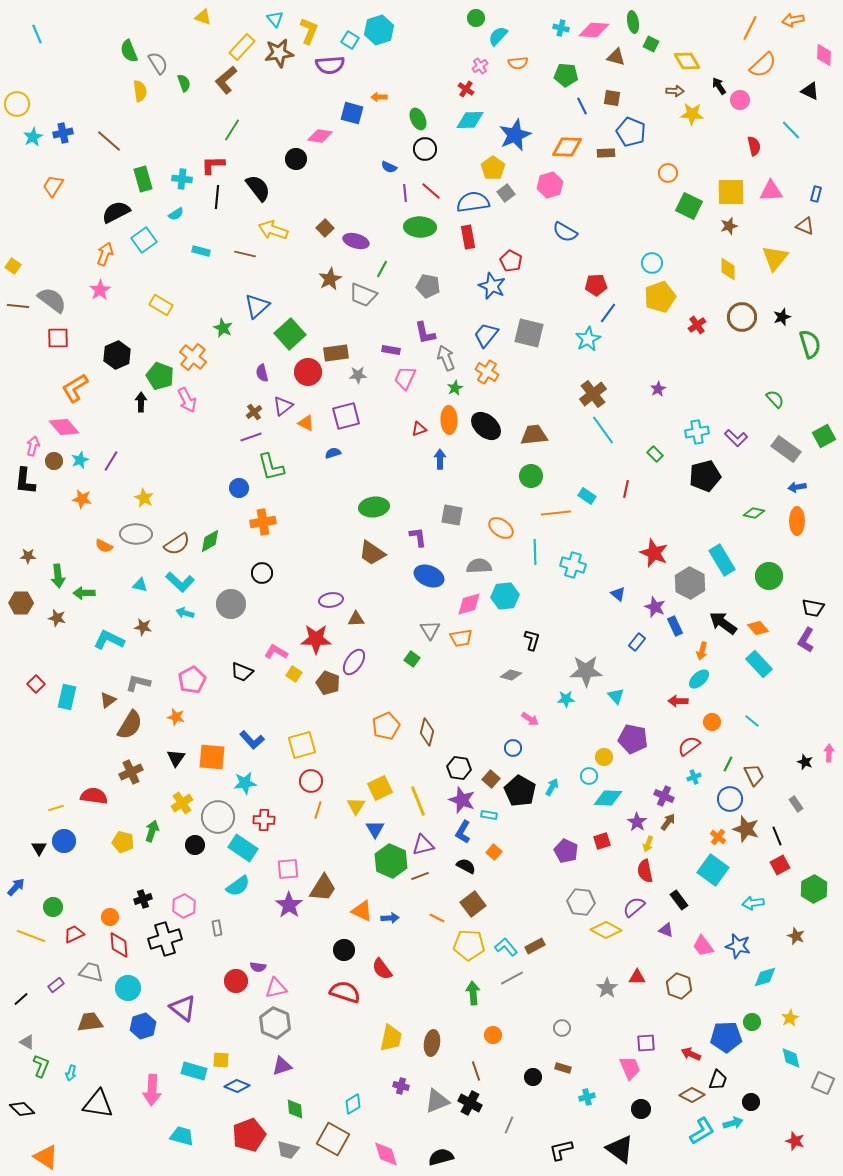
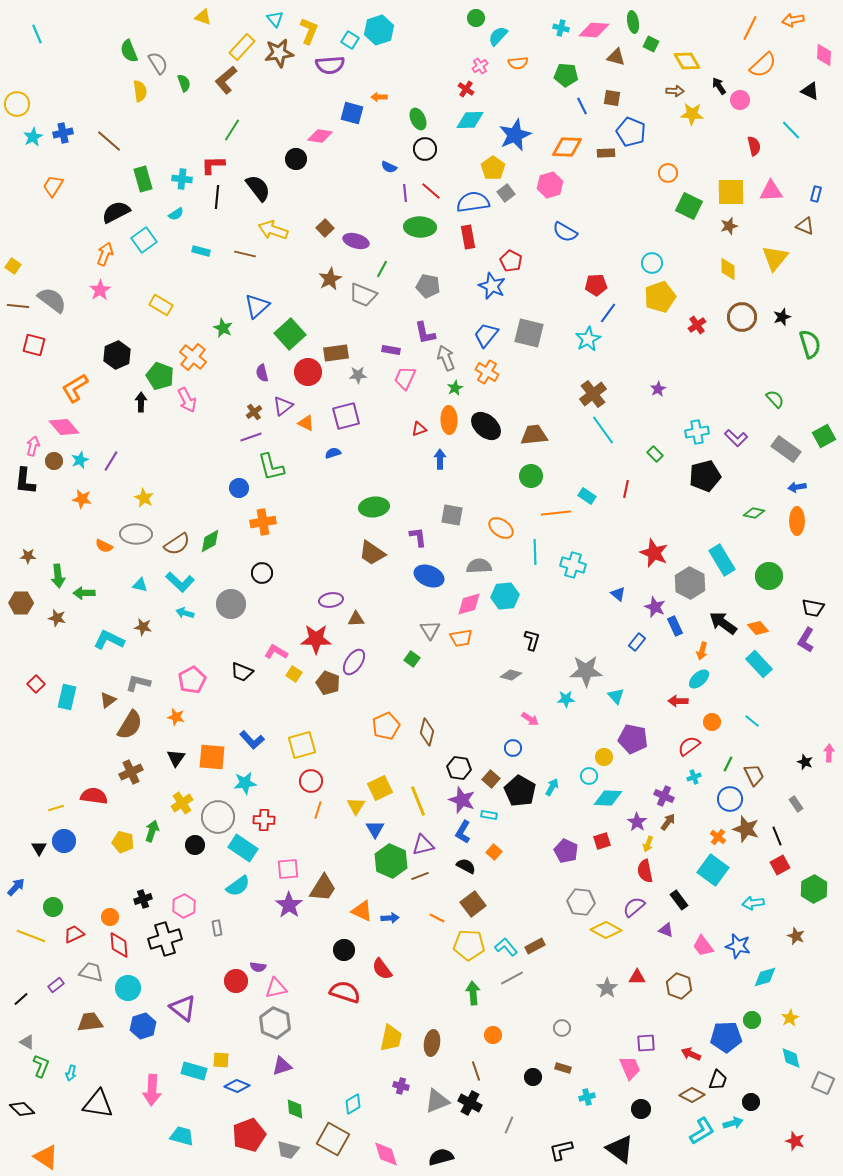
red square at (58, 338): moved 24 px left, 7 px down; rotated 15 degrees clockwise
green circle at (752, 1022): moved 2 px up
